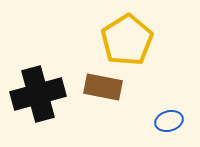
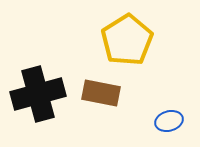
brown rectangle: moved 2 px left, 6 px down
